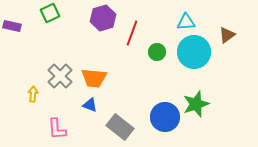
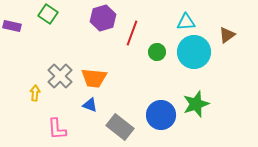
green square: moved 2 px left, 1 px down; rotated 30 degrees counterclockwise
yellow arrow: moved 2 px right, 1 px up
blue circle: moved 4 px left, 2 px up
